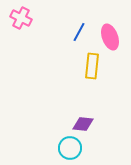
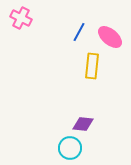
pink ellipse: rotated 30 degrees counterclockwise
